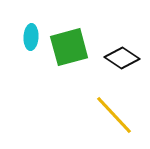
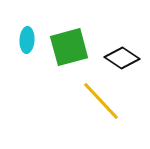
cyan ellipse: moved 4 px left, 3 px down
yellow line: moved 13 px left, 14 px up
